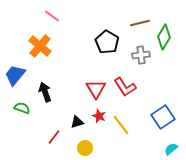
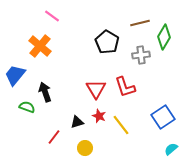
red L-shape: rotated 15 degrees clockwise
green semicircle: moved 5 px right, 1 px up
